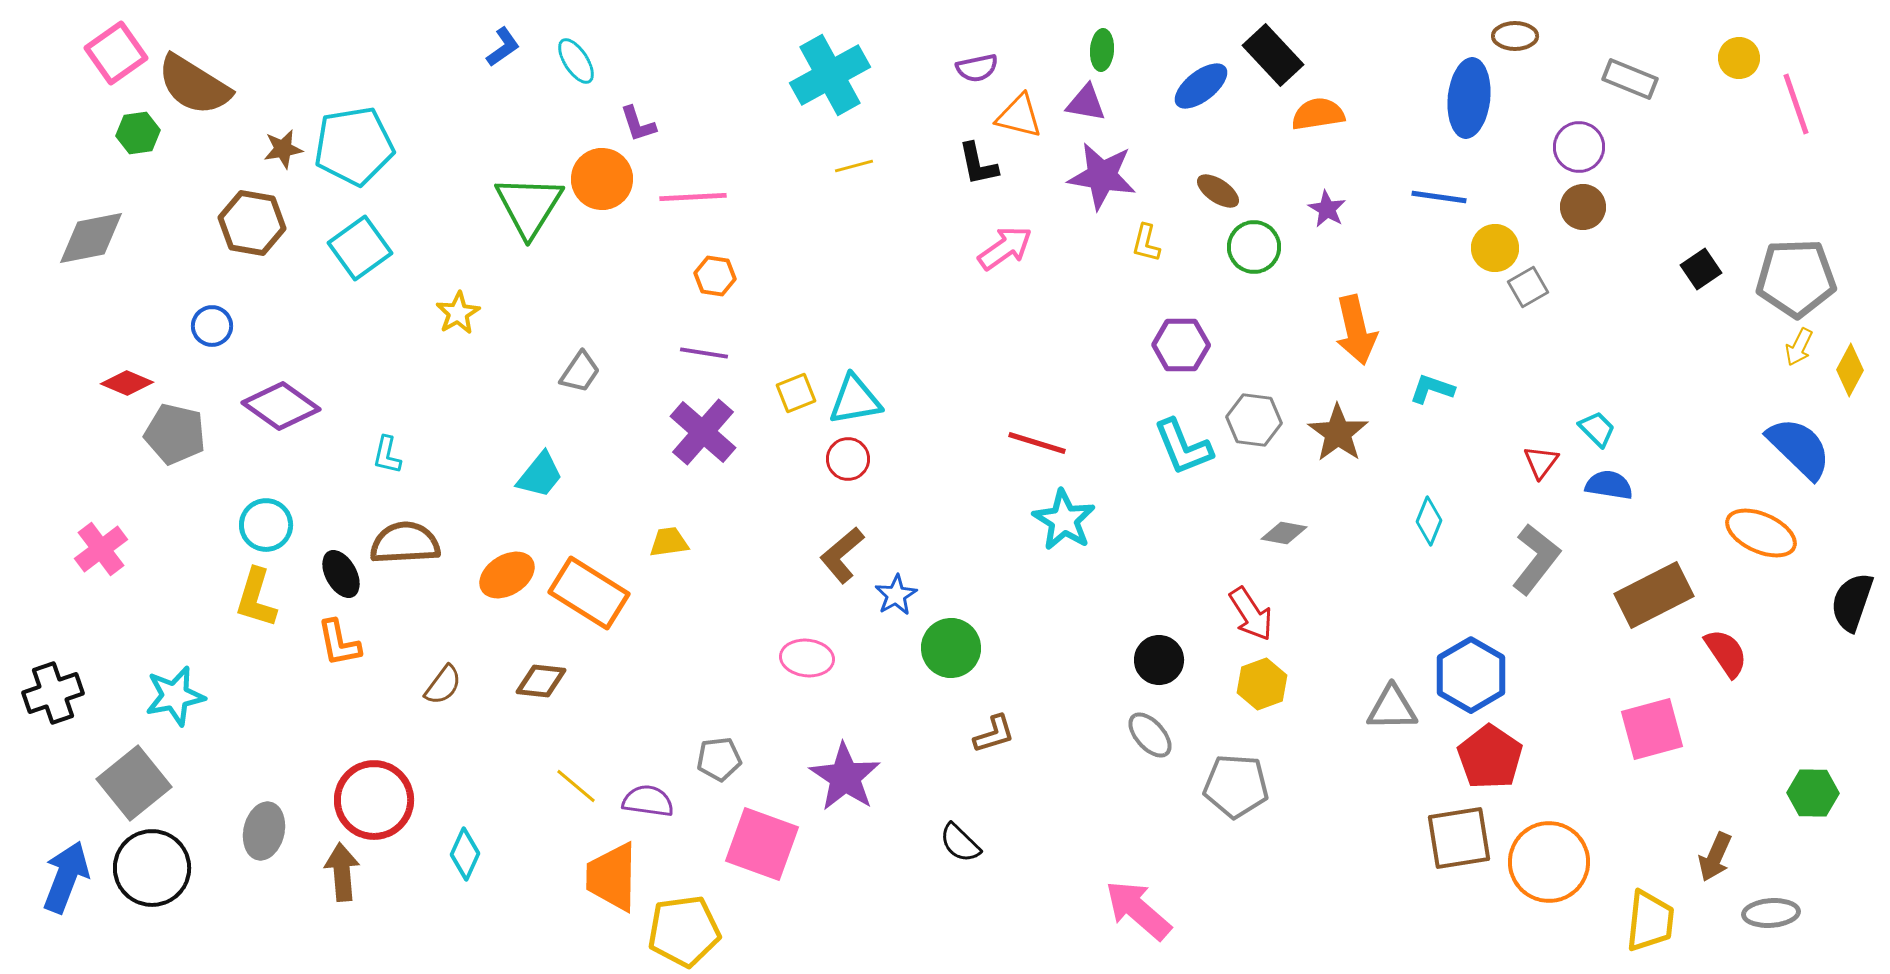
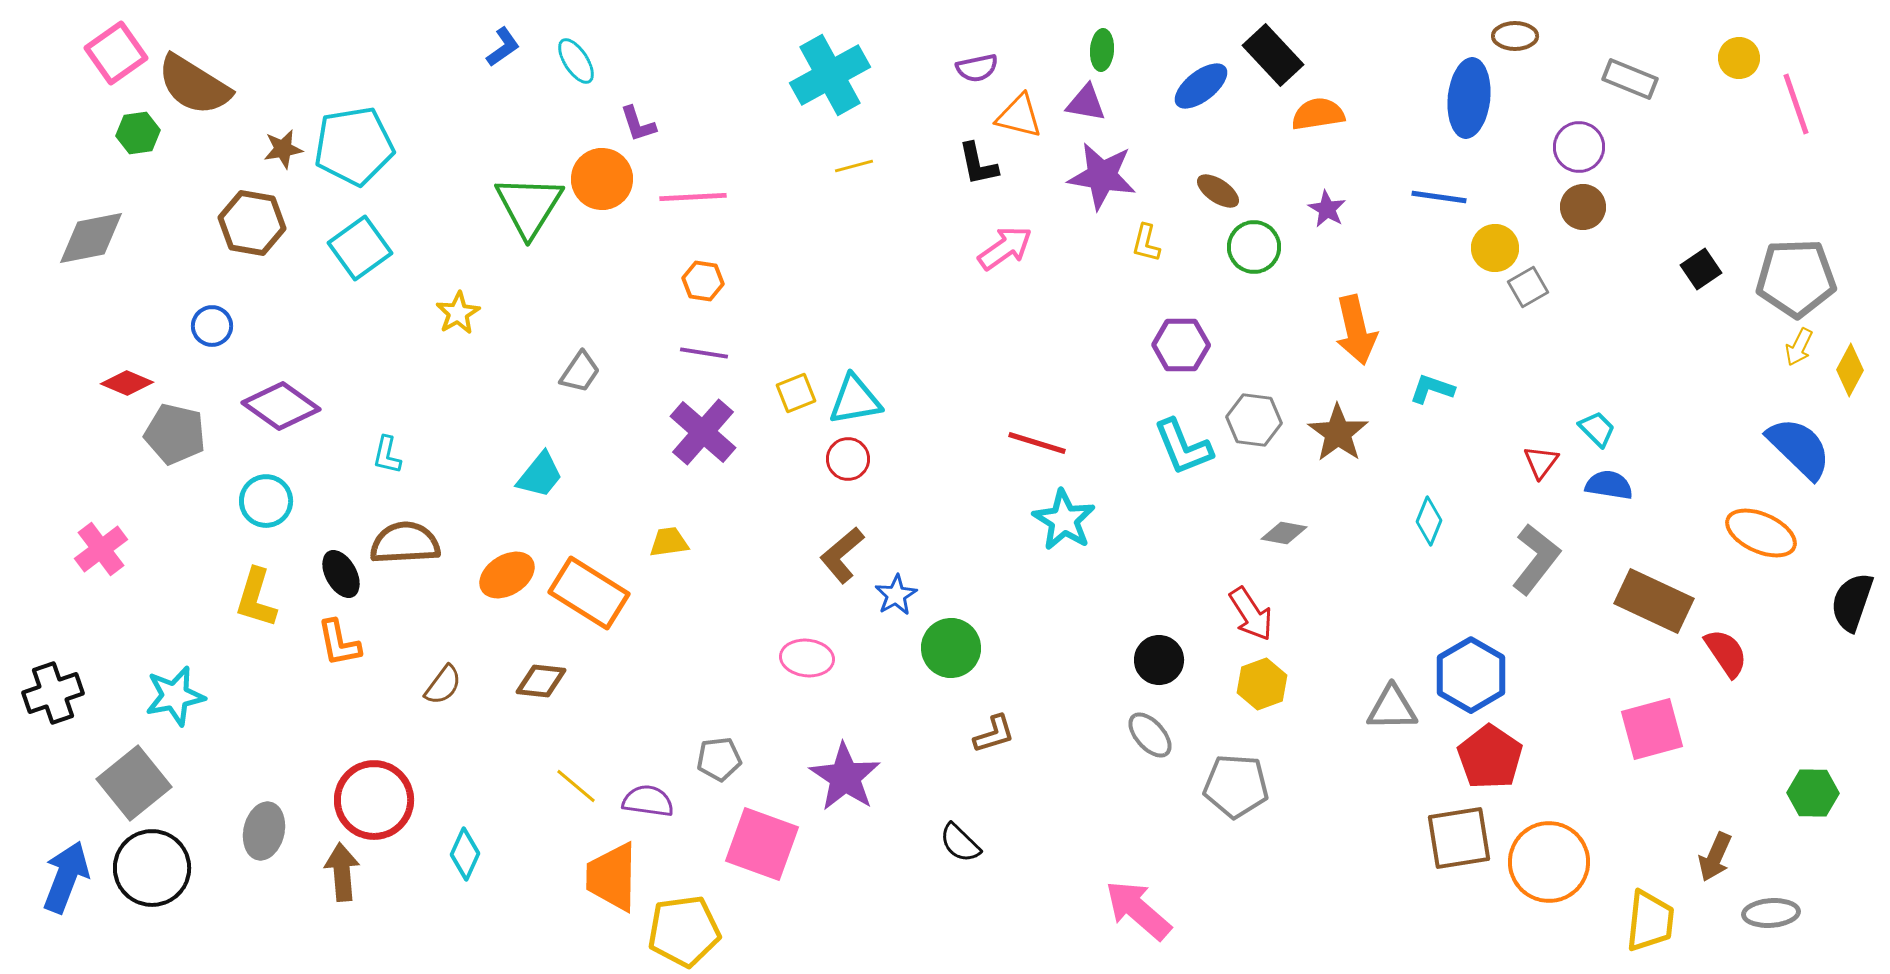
orange hexagon at (715, 276): moved 12 px left, 5 px down
cyan circle at (266, 525): moved 24 px up
brown rectangle at (1654, 595): moved 6 px down; rotated 52 degrees clockwise
